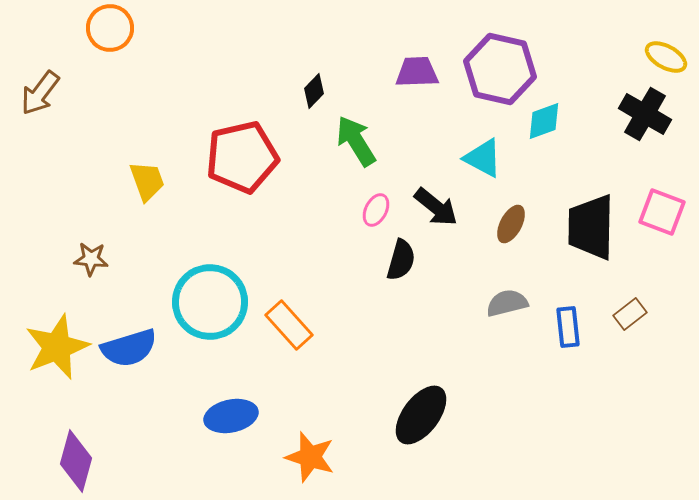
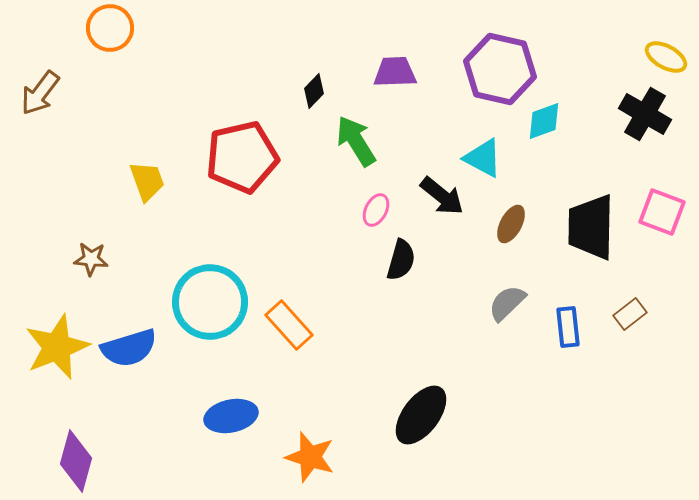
purple trapezoid: moved 22 px left
black arrow: moved 6 px right, 11 px up
gray semicircle: rotated 30 degrees counterclockwise
